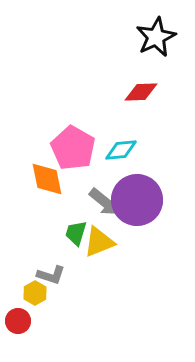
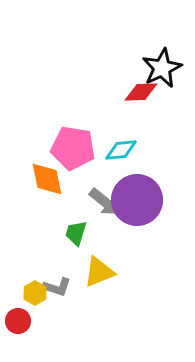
black star: moved 6 px right, 31 px down
pink pentagon: rotated 21 degrees counterclockwise
yellow triangle: moved 30 px down
gray L-shape: moved 6 px right, 12 px down
